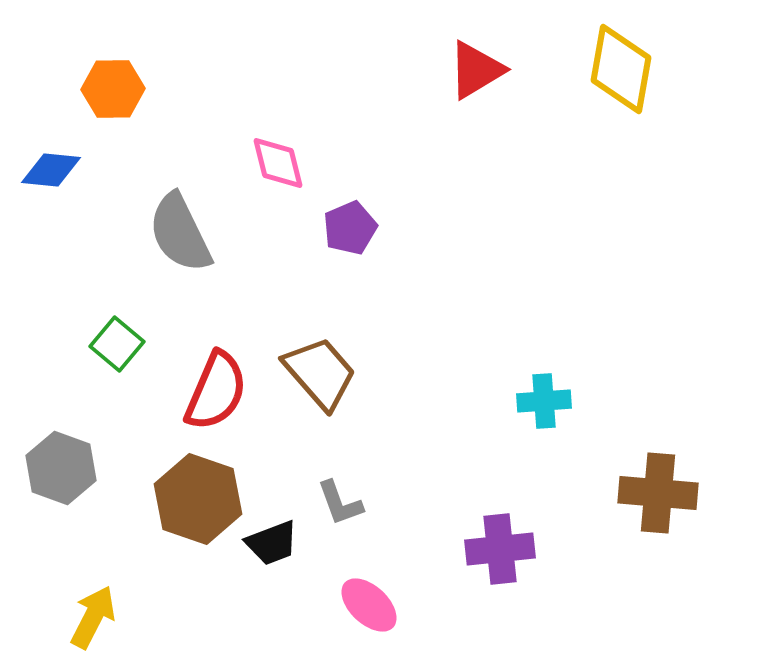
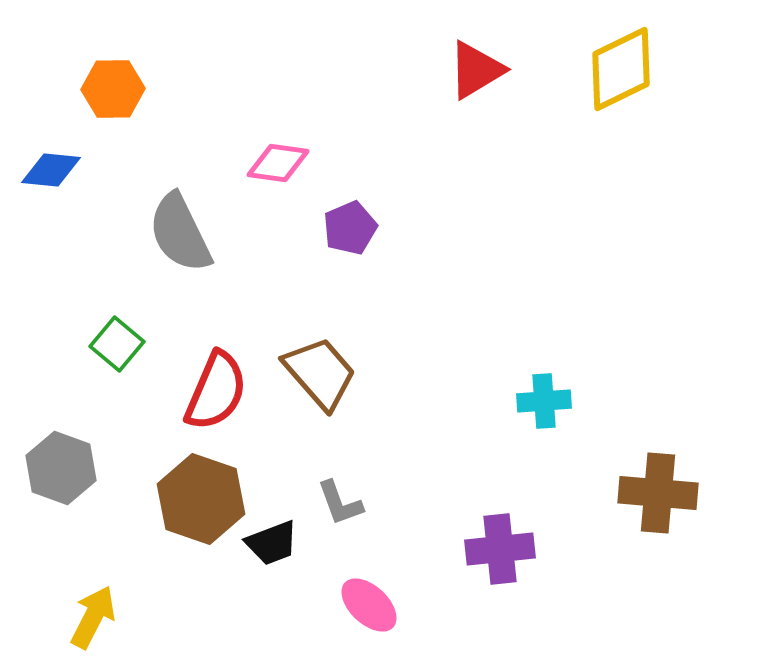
yellow diamond: rotated 54 degrees clockwise
pink diamond: rotated 68 degrees counterclockwise
brown hexagon: moved 3 px right
